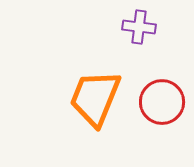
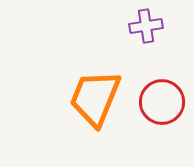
purple cross: moved 7 px right, 1 px up; rotated 16 degrees counterclockwise
